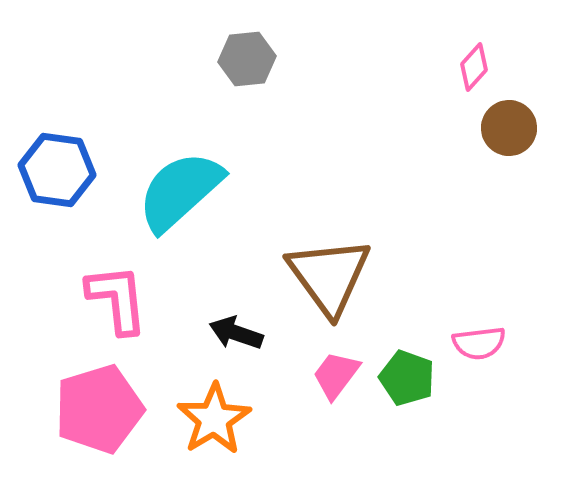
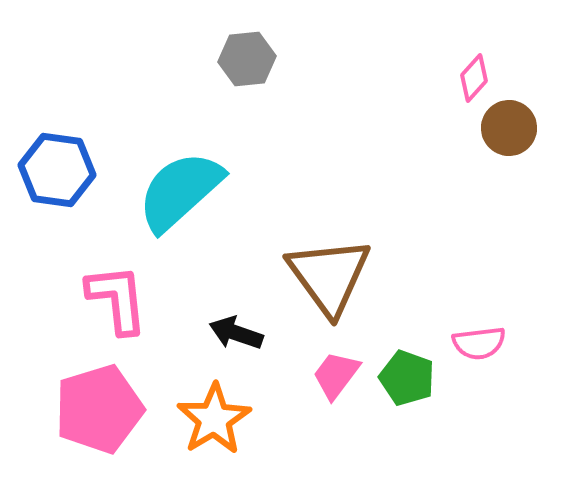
pink diamond: moved 11 px down
